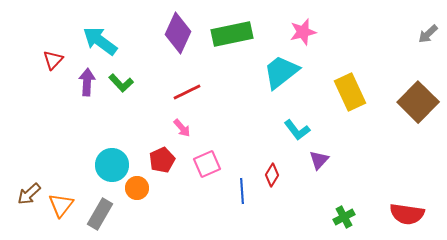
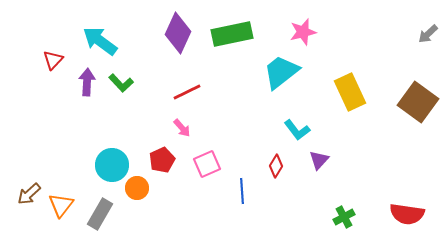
brown square: rotated 9 degrees counterclockwise
red diamond: moved 4 px right, 9 px up
